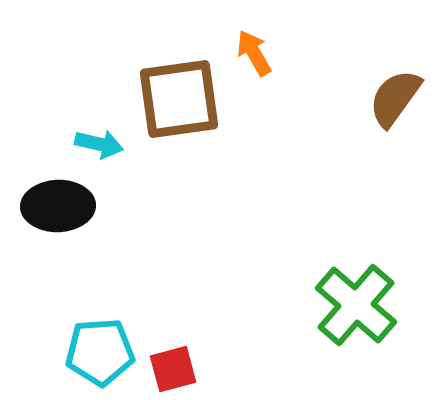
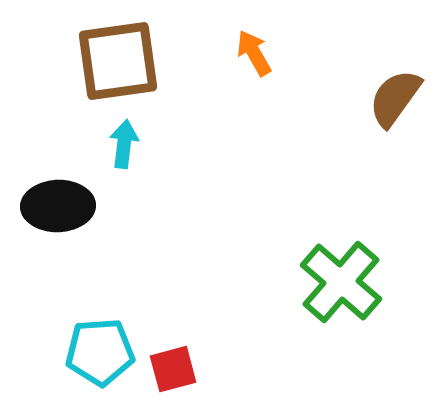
brown square: moved 61 px left, 38 px up
cyan arrow: moved 25 px right; rotated 96 degrees counterclockwise
green cross: moved 15 px left, 23 px up
